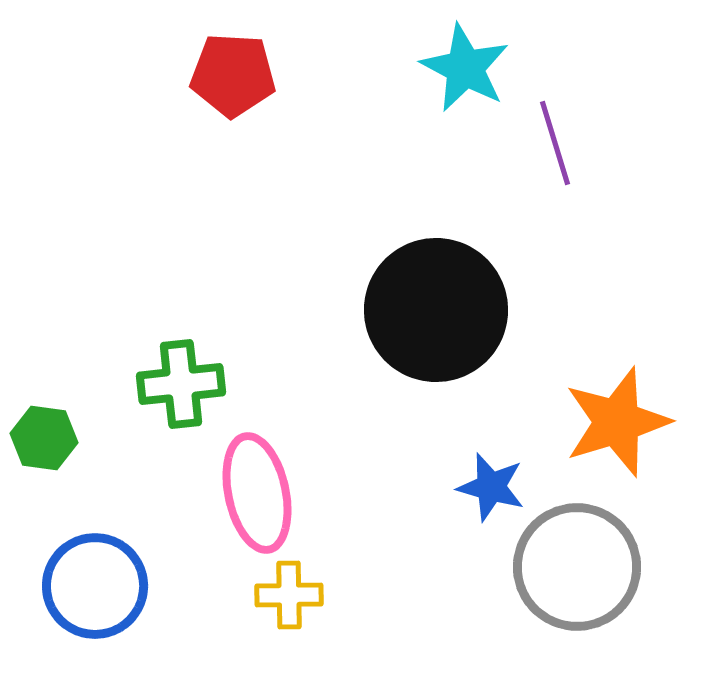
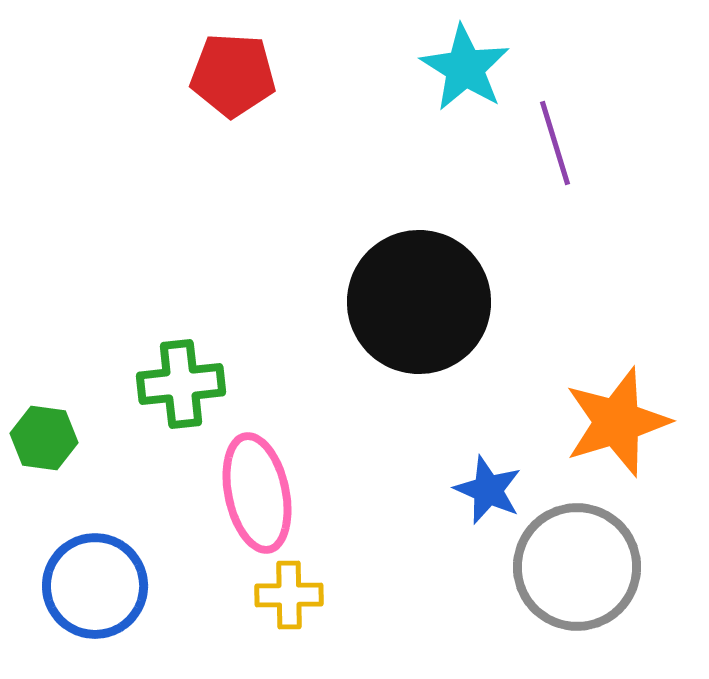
cyan star: rotated 4 degrees clockwise
black circle: moved 17 px left, 8 px up
blue star: moved 3 px left, 3 px down; rotated 8 degrees clockwise
